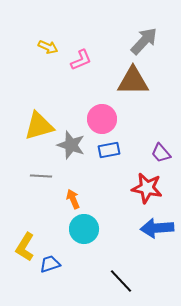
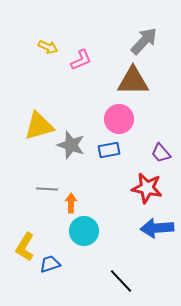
pink circle: moved 17 px right
gray line: moved 6 px right, 13 px down
orange arrow: moved 2 px left, 4 px down; rotated 24 degrees clockwise
cyan circle: moved 2 px down
